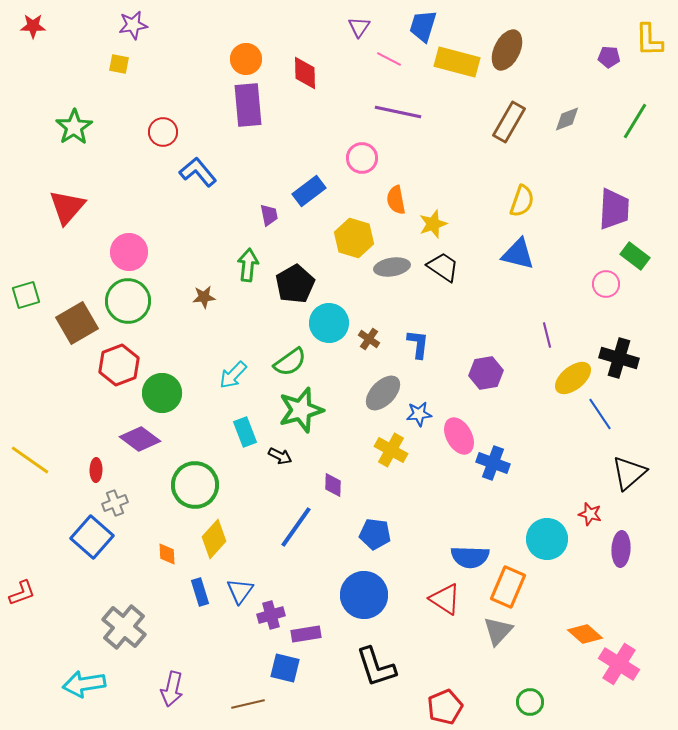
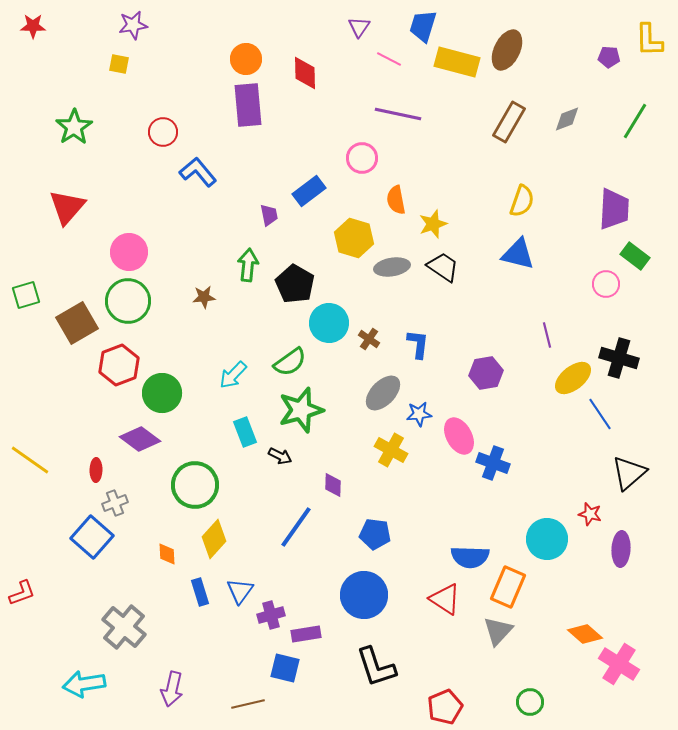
purple line at (398, 112): moved 2 px down
black pentagon at (295, 284): rotated 12 degrees counterclockwise
